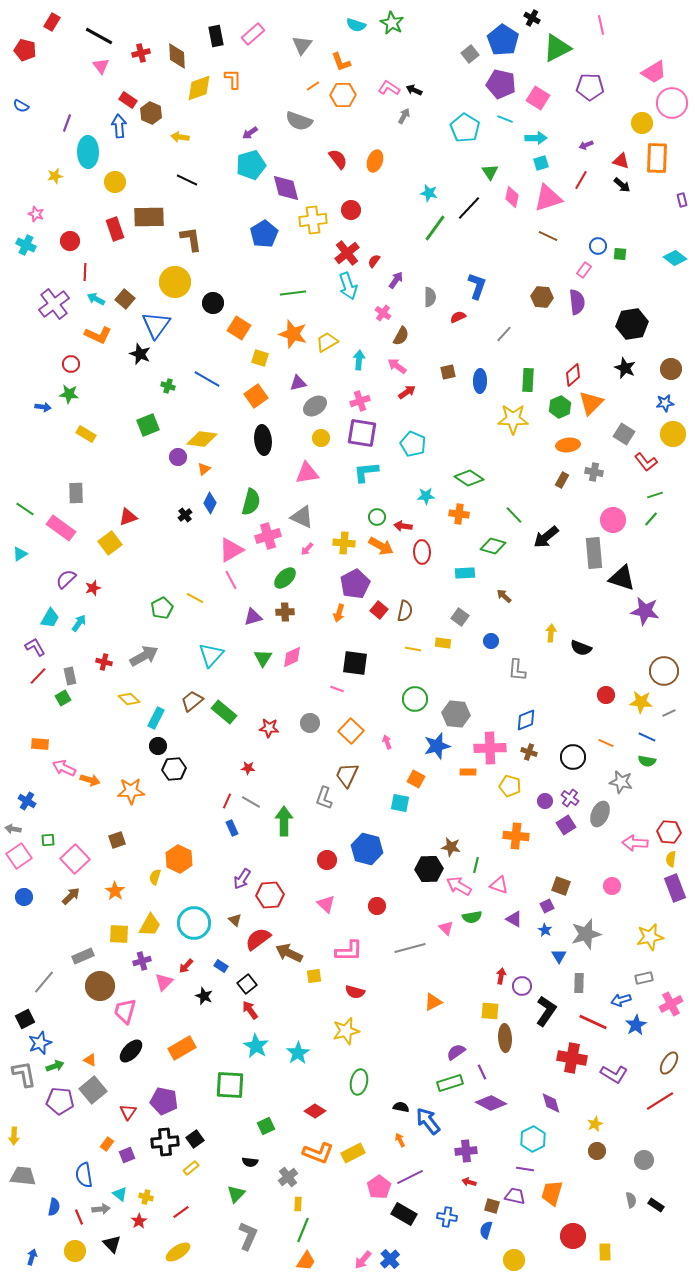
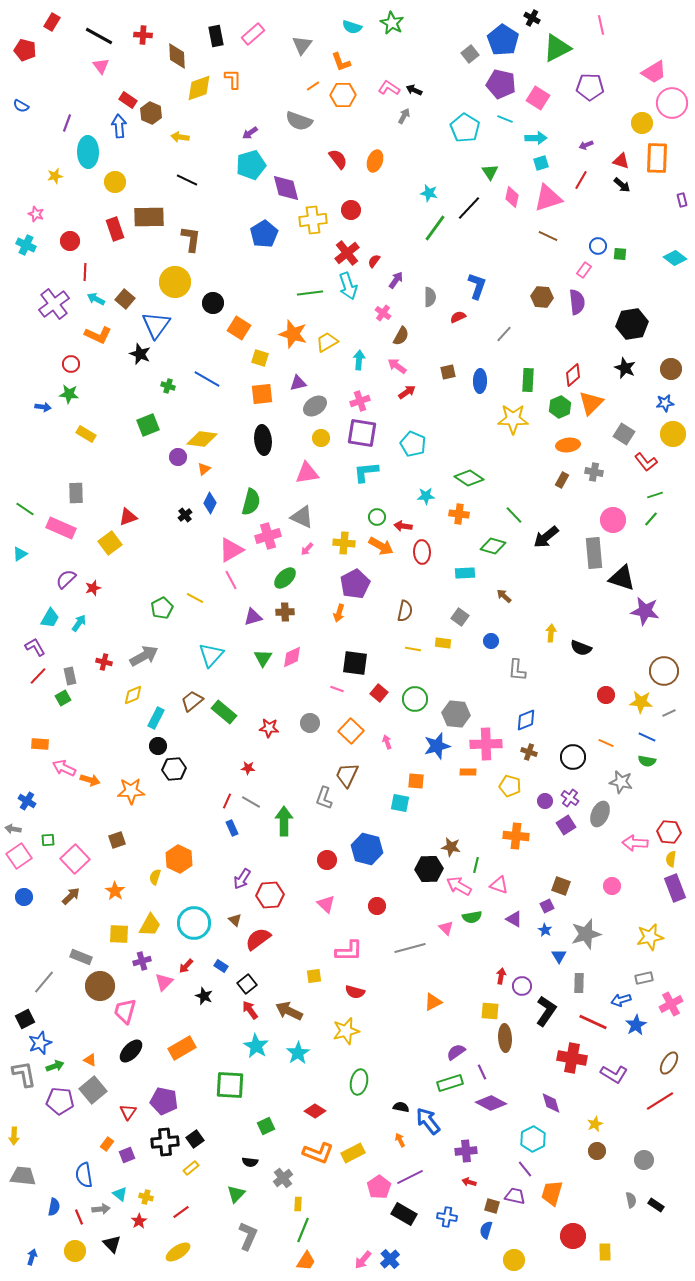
cyan semicircle at (356, 25): moved 4 px left, 2 px down
red cross at (141, 53): moved 2 px right, 18 px up; rotated 18 degrees clockwise
brown L-shape at (191, 239): rotated 16 degrees clockwise
green line at (293, 293): moved 17 px right
orange square at (256, 396): moved 6 px right, 2 px up; rotated 30 degrees clockwise
pink rectangle at (61, 528): rotated 12 degrees counterclockwise
red square at (379, 610): moved 83 px down
yellow diamond at (129, 699): moved 4 px right, 4 px up; rotated 65 degrees counterclockwise
pink cross at (490, 748): moved 4 px left, 4 px up
orange square at (416, 779): moved 2 px down; rotated 24 degrees counterclockwise
brown arrow at (289, 953): moved 58 px down
gray rectangle at (83, 956): moved 2 px left, 1 px down; rotated 45 degrees clockwise
purple line at (525, 1169): rotated 42 degrees clockwise
gray cross at (288, 1177): moved 5 px left, 1 px down
